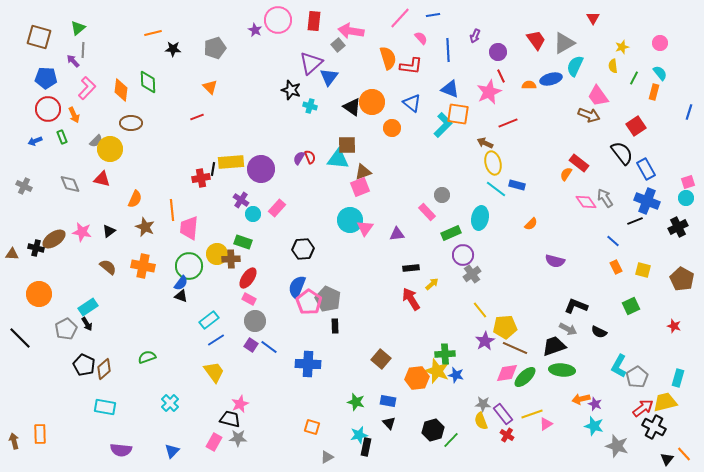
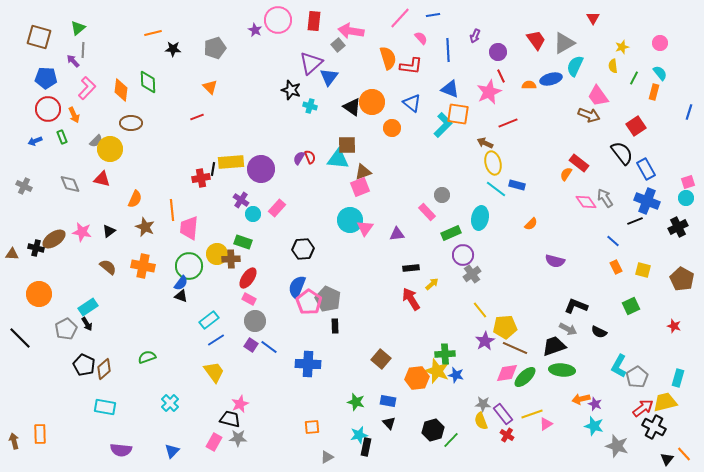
orange square at (312, 427): rotated 21 degrees counterclockwise
